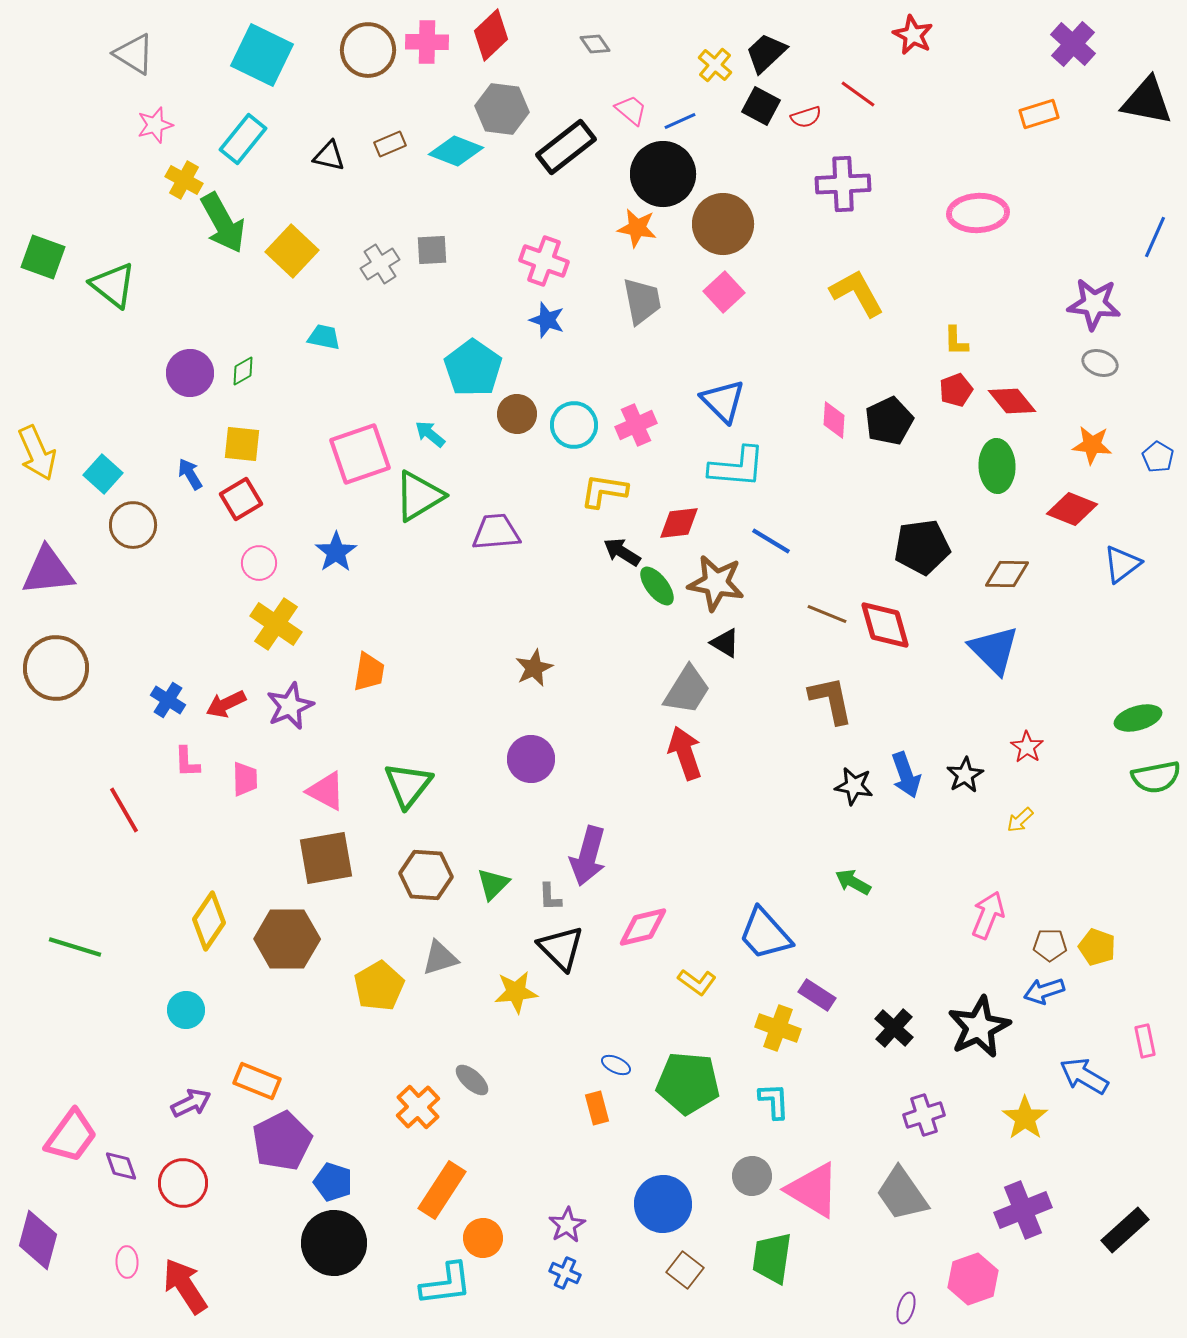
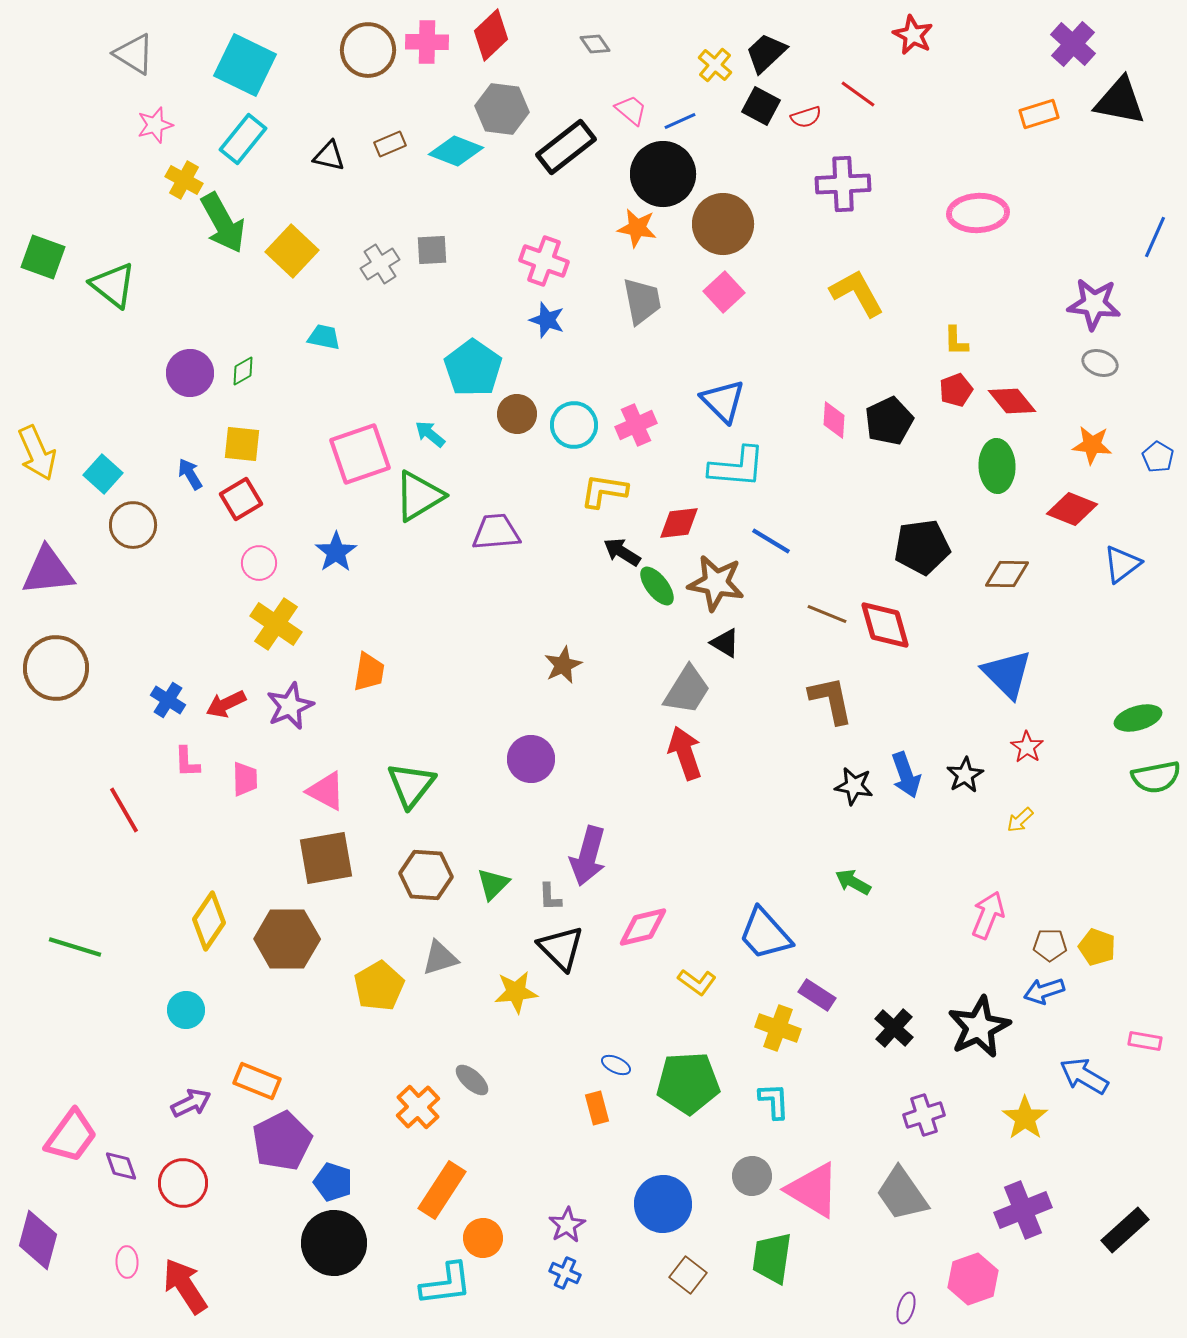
cyan square at (262, 55): moved 17 px left, 10 px down
black triangle at (1147, 101): moved 27 px left
blue triangle at (994, 650): moved 13 px right, 24 px down
brown star at (534, 668): moved 29 px right, 3 px up
green triangle at (408, 785): moved 3 px right
pink rectangle at (1145, 1041): rotated 68 degrees counterclockwise
green pentagon at (688, 1083): rotated 8 degrees counterclockwise
brown square at (685, 1270): moved 3 px right, 5 px down
